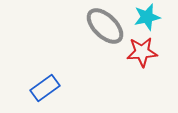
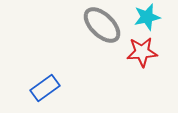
gray ellipse: moved 3 px left, 1 px up
